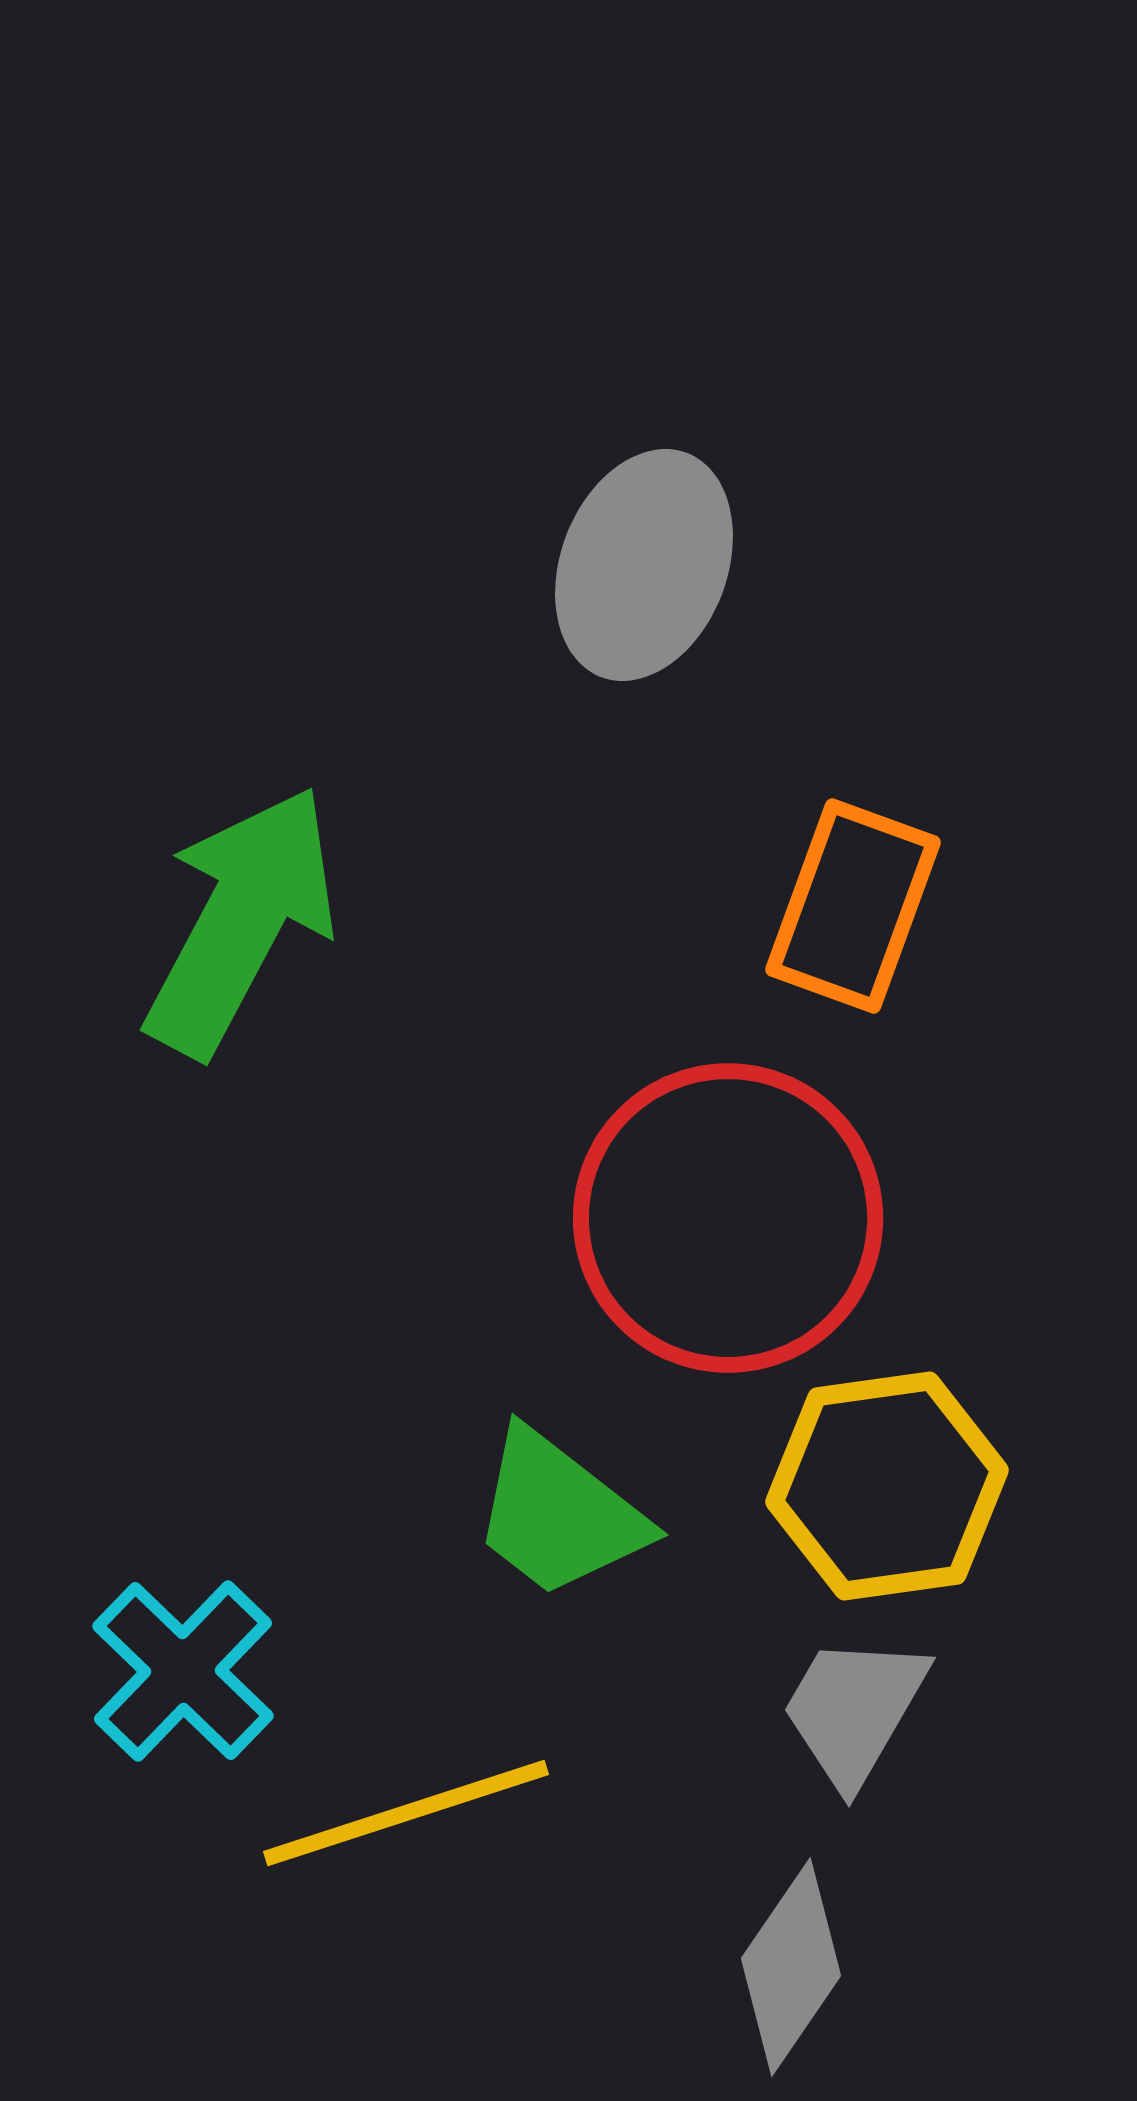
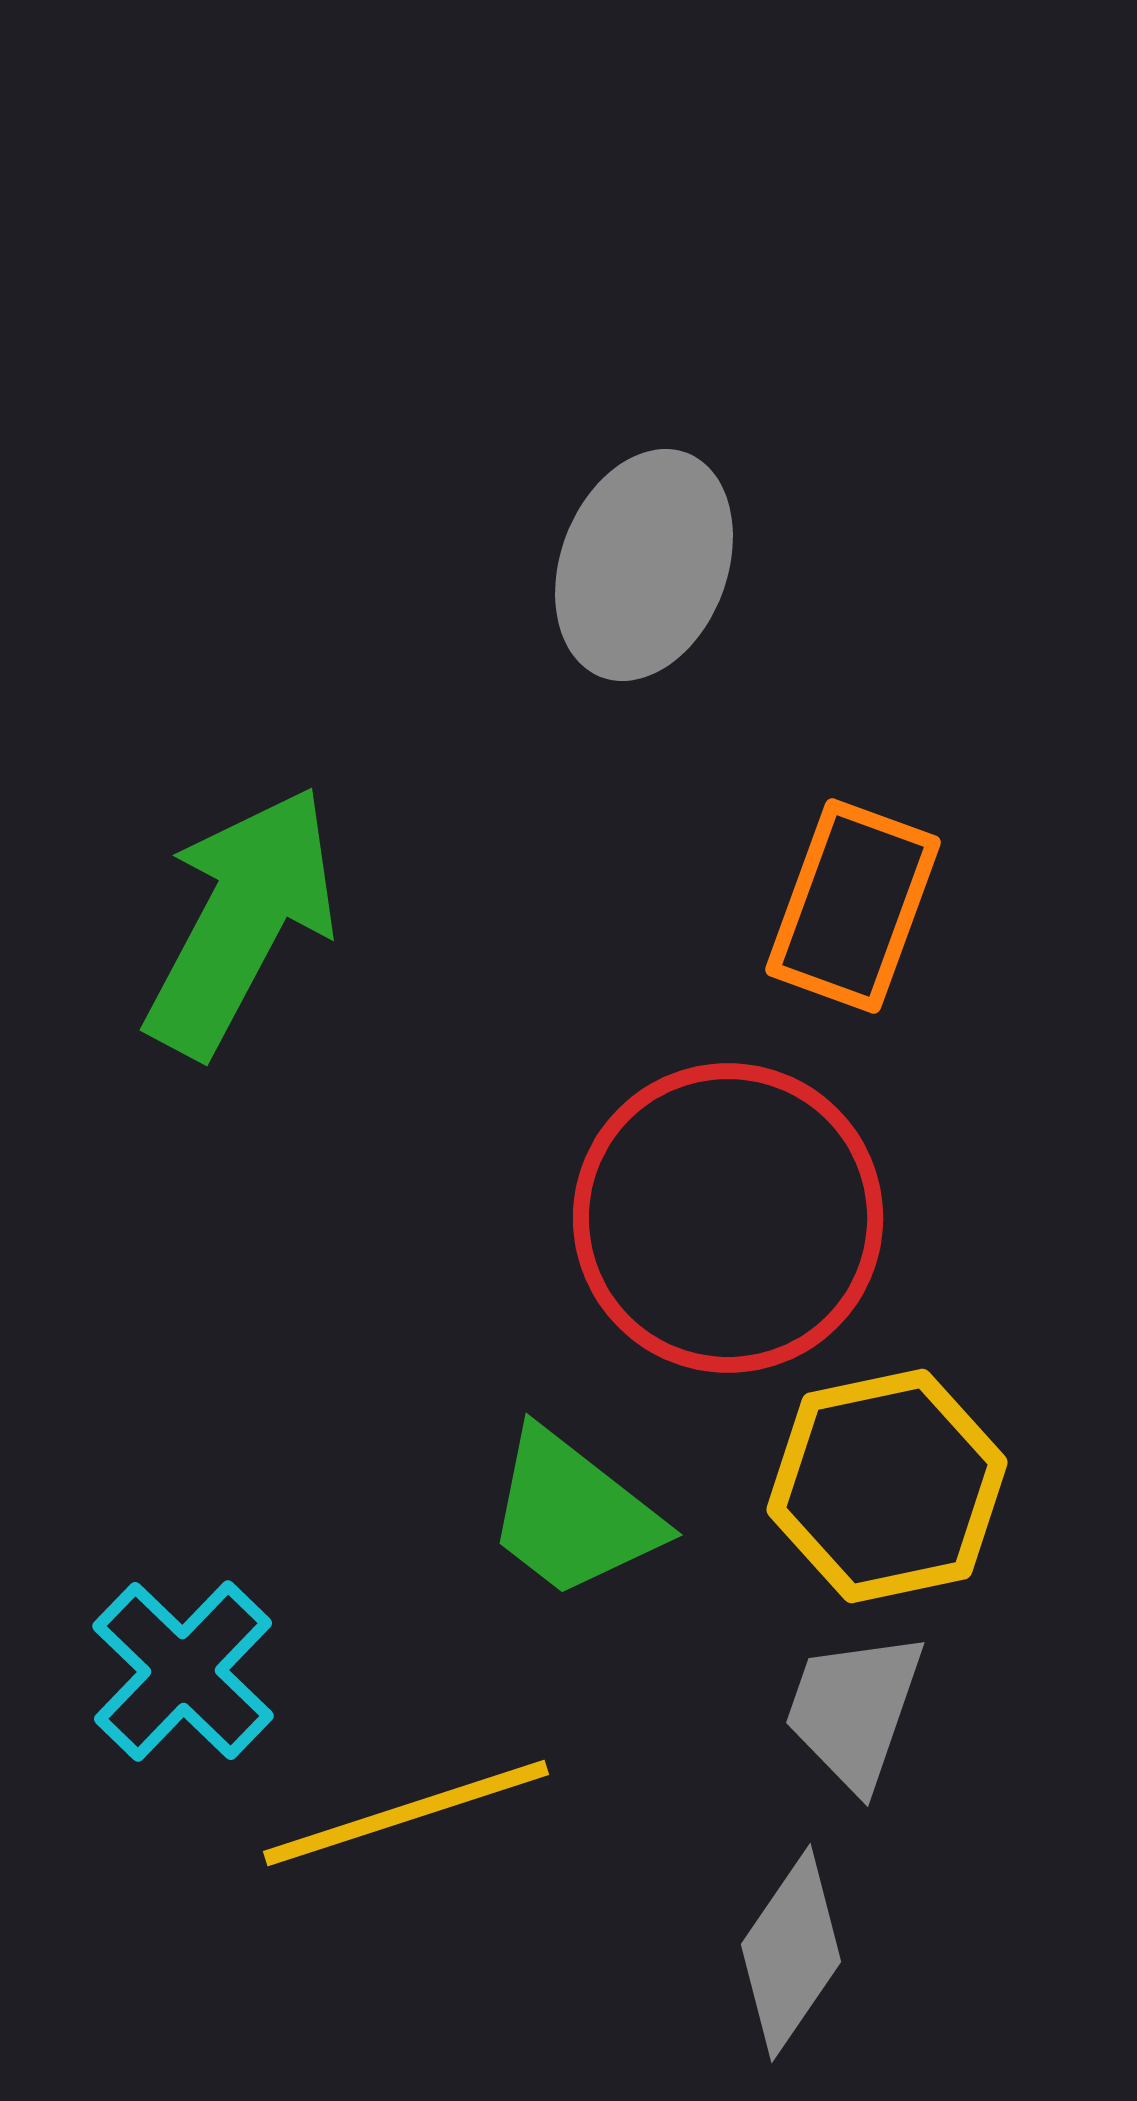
yellow hexagon: rotated 4 degrees counterclockwise
green trapezoid: moved 14 px right
gray trapezoid: rotated 11 degrees counterclockwise
gray diamond: moved 14 px up
